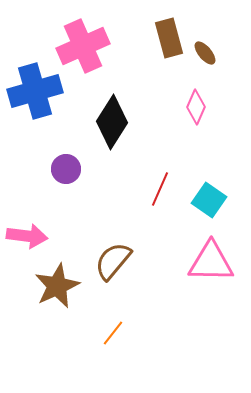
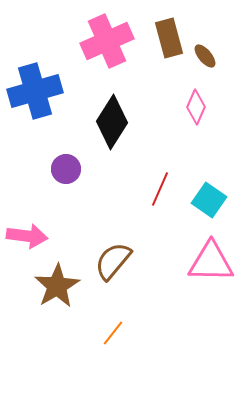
pink cross: moved 24 px right, 5 px up
brown ellipse: moved 3 px down
brown star: rotated 6 degrees counterclockwise
